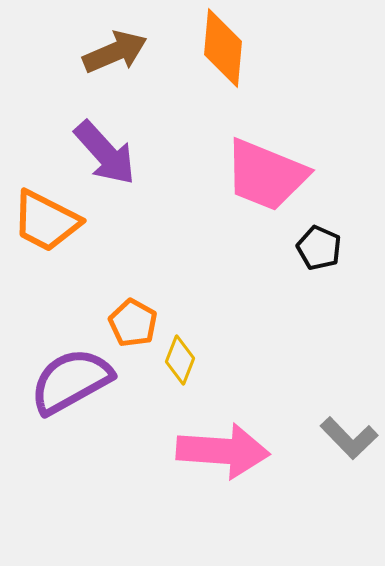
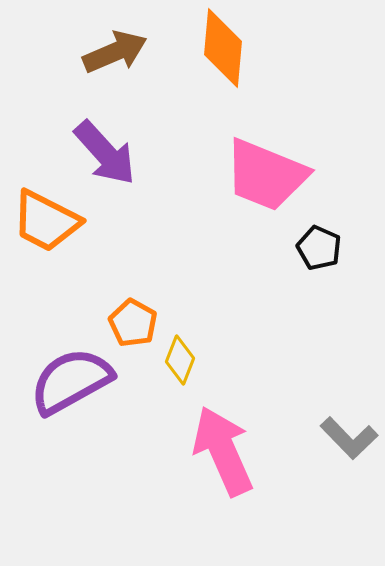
pink arrow: rotated 118 degrees counterclockwise
